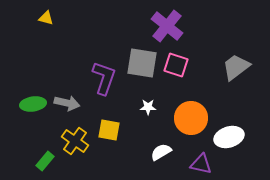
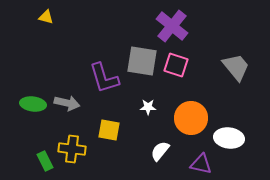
yellow triangle: moved 1 px up
purple cross: moved 5 px right
gray square: moved 2 px up
gray trapezoid: rotated 88 degrees clockwise
purple L-shape: rotated 144 degrees clockwise
green ellipse: rotated 15 degrees clockwise
white ellipse: moved 1 px down; rotated 24 degrees clockwise
yellow cross: moved 3 px left, 8 px down; rotated 28 degrees counterclockwise
white semicircle: moved 1 px left, 1 px up; rotated 20 degrees counterclockwise
green rectangle: rotated 66 degrees counterclockwise
